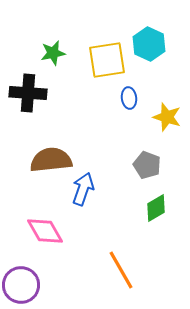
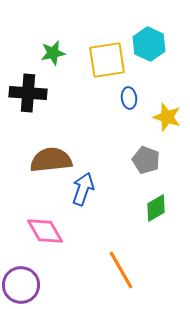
gray pentagon: moved 1 px left, 5 px up
